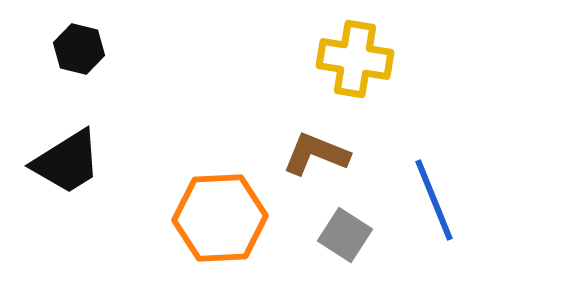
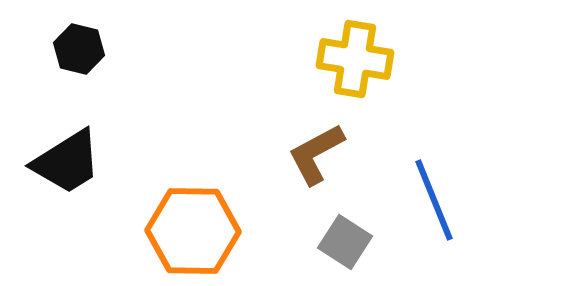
brown L-shape: rotated 50 degrees counterclockwise
orange hexagon: moved 27 px left, 13 px down; rotated 4 degrees clockwise
gray square: moved 7 px down
